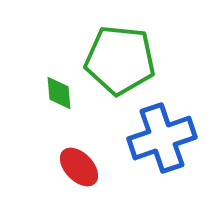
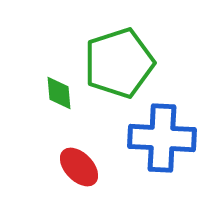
green pentagon: moved 1 px left, 3 px down; rotated 24 degrees counterclockwise
blue cross: rotated 22 degrees clockwise
